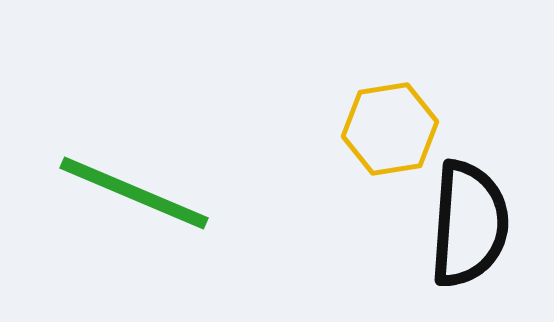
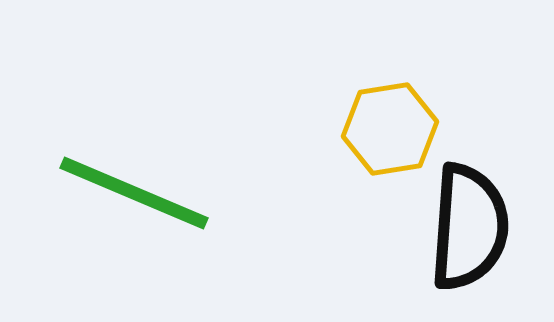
black semicircle: moved 3 px down
